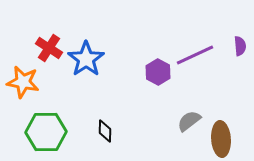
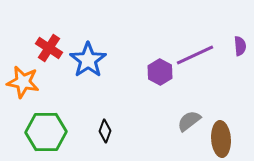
blue star: moved 2 px right, 1 px down
purple hexagon: moved 2 px right
black diamond: rotated 20 degrees clockwise
